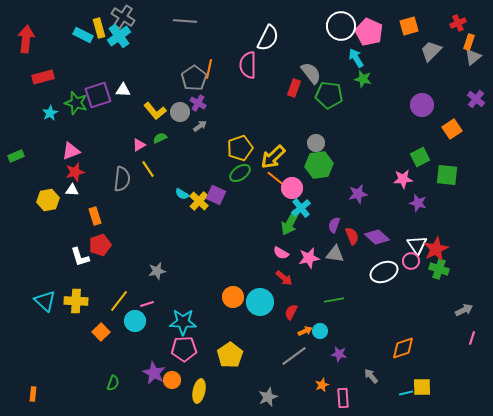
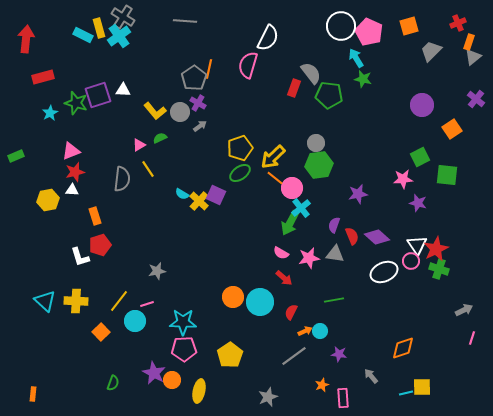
pink semicircle at (248, 65): rotated 16 degrees clockwise
